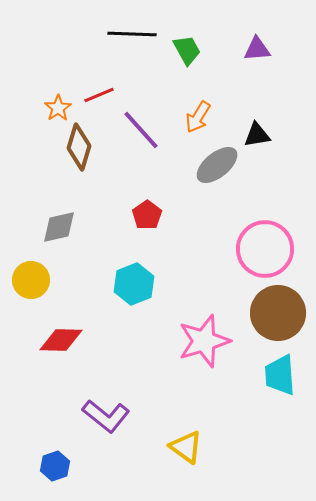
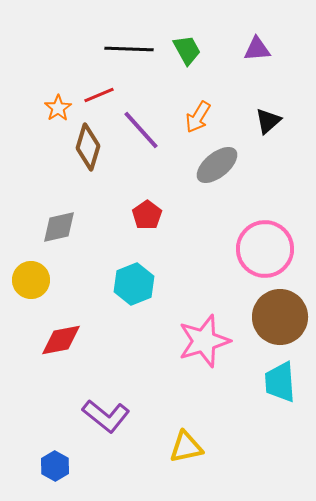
black line: moved 3 px left, 15 px down
black triangle: moved 11 px right, 14 px up; rotated 32 degrees counterclockwise
brown diamond: moved 9 px right
brown circle: moved 2 px right, 4 px down
red diamond: rotated 12 degrees counterclockwise
cyan trapezoid: moved 7 px down
yellow triangle: rotated 48 degrees counterclockwise
blue hexagon: rotated 12 degrees counterclockwise
